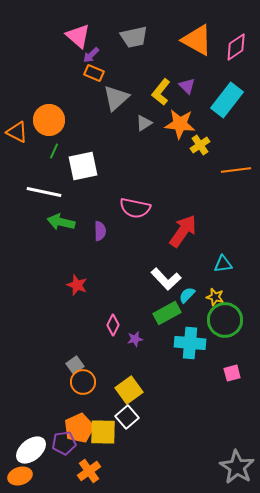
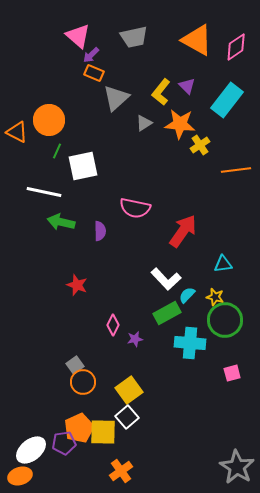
green line at (54, 151): moved 3 px right
orange cross at (89, 471): moved 32 px right
